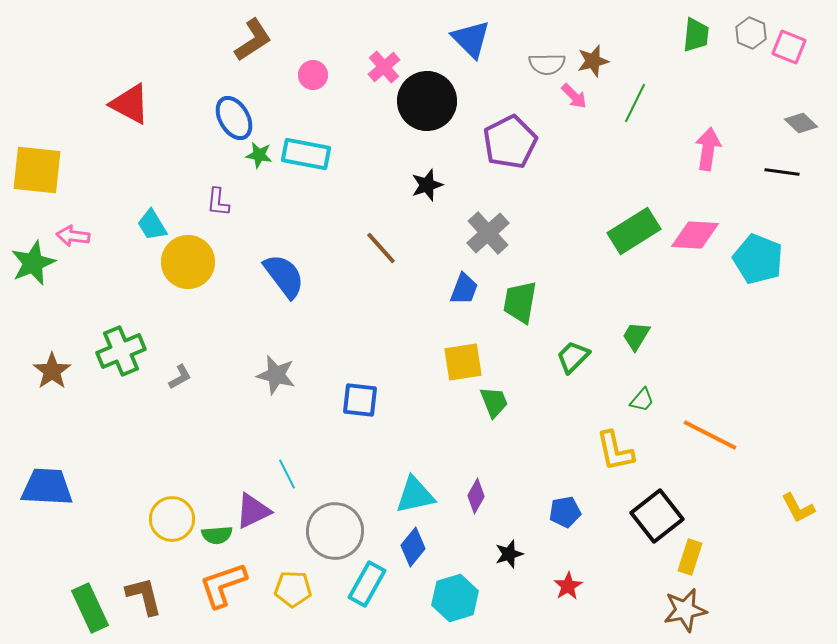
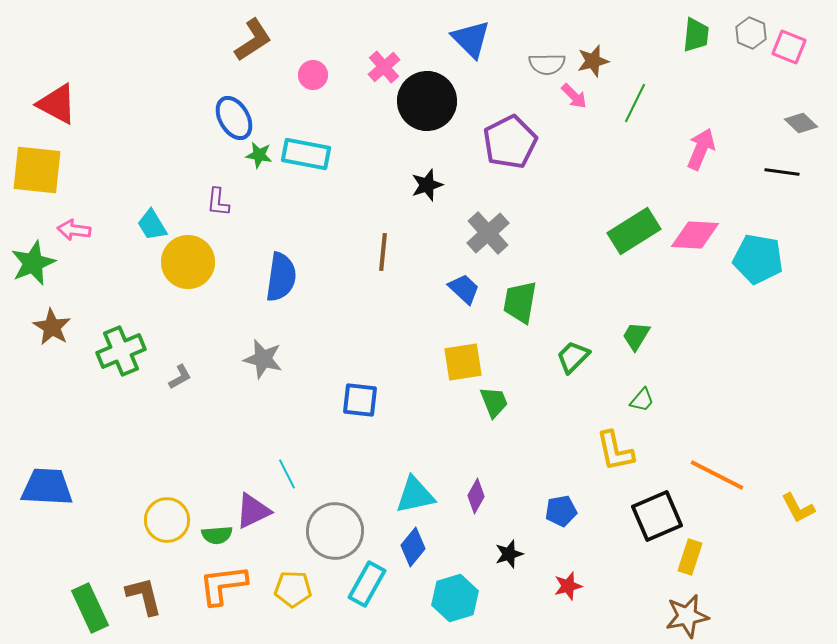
red triangle at (130, 104): moved 73 px left
pink arrow at (708, 149): moved 7 px left; rotated 15 degrees clockwise
pink arrow at (73, 236): moved 1 px right, 6 px up
brown line at (381, 248): moved 2 px right, 4 px down; rotated 48 degrees clockwise
cyan pentagon at (758, 259): rotated 12 degrees counterclockwise
blue semicircle at (284, 276): moved 3 px left, 1 px down; rotated 45 degrees clockwise
blue trapezoid at (464, 289): rotated 68 degrees counterclockwise
brown star at (52, 371): moved 44 px up; rotated 6 degrees counterclockwise
gray star at (276, 375): moved 13 px left, 16 px up
orange line at (710, 435): moved 7 px right, 40 px down
blue pentagon at (565, 512): moved 4 px left, 1 px up
black square at (657, 516): rotated 15 degrees clockwise
yellow circle at (172, 519): moved 5 px left, 1 px down
orange L-shape at (223, 585): rotated 12 degrees clockwise
red star at (568, 586): rotated 16 degrees clockwise
brown star at (685, 610): moved 2 px right, 6 px down
